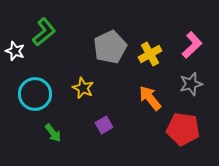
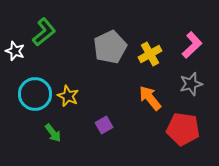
yellow star: moved 15 px left, 8 px down
